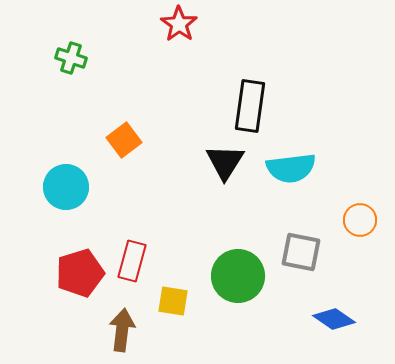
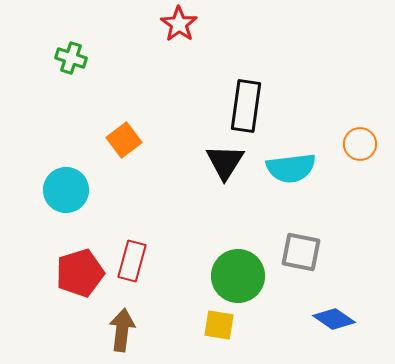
black rectangle: moved 4 px left
cyan circle: moved 3 px down
orange circle: moved 76 px up
yellow square: moved 46 px right, 24 px down
